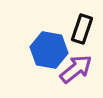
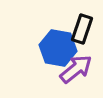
blue hexagon: moved 9 px right, 2 px up
